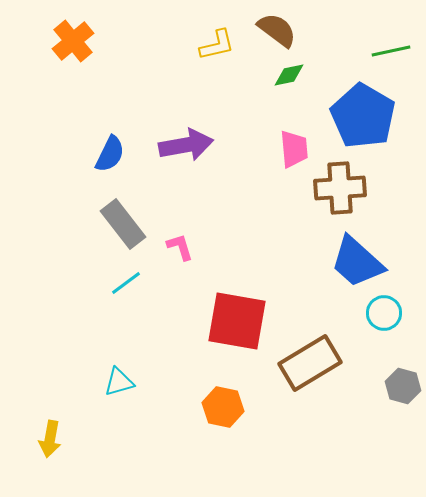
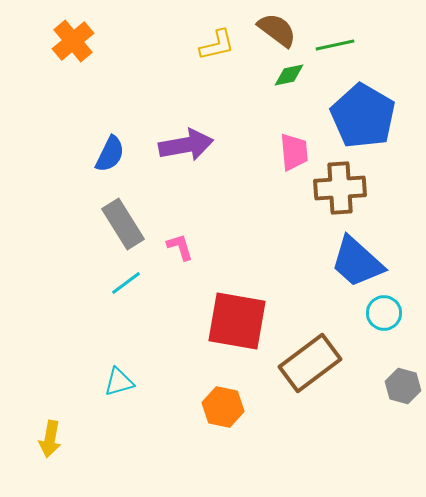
green line: moved 56 px left, 6 px up
pink trapezoid: moved 3 px down
gray rectangle: rotated 6 degrees clockwise
brown rectangle: rotated 6 degrees counterclockwise
